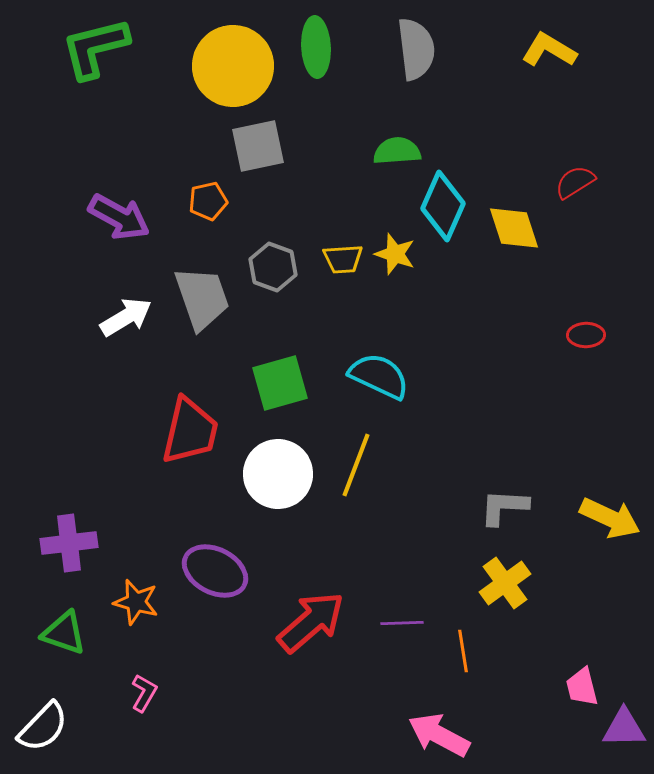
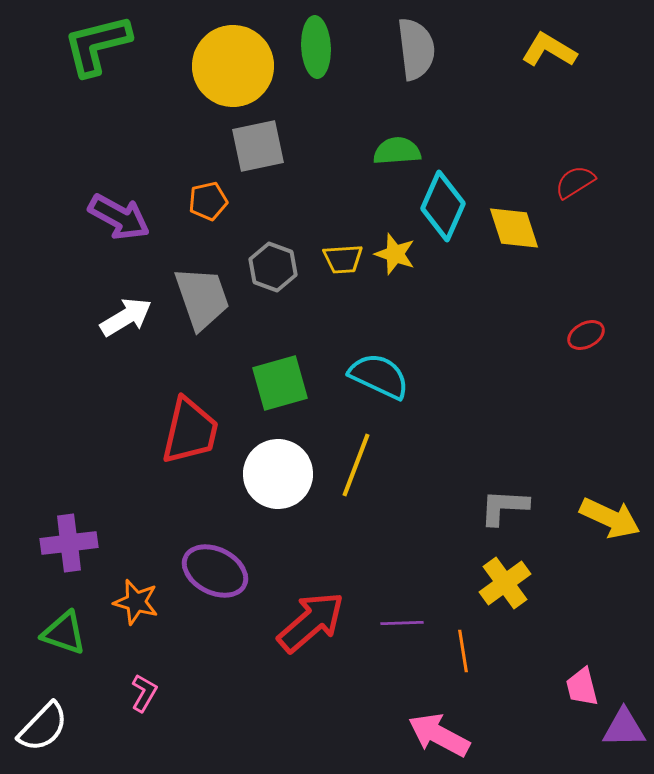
green L-shape: moved 2 px right, 3 px up
red ellipse: rotated 27 degrees counterclockwise
